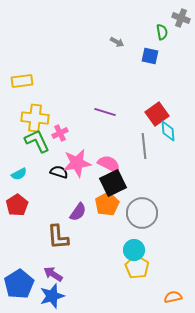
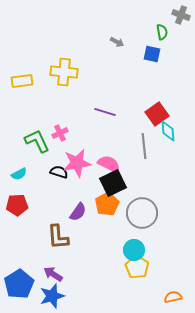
gray cross: moved 3 px up
blue square: moved 2 px right, 2 px up
yellow cross: moved 29 px right, 46 px up
red pentagon: rotated 30 degrees clockwise
